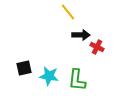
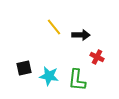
yellow line: moved 14 px left, 15 px down
red cross: moved 10 px down
